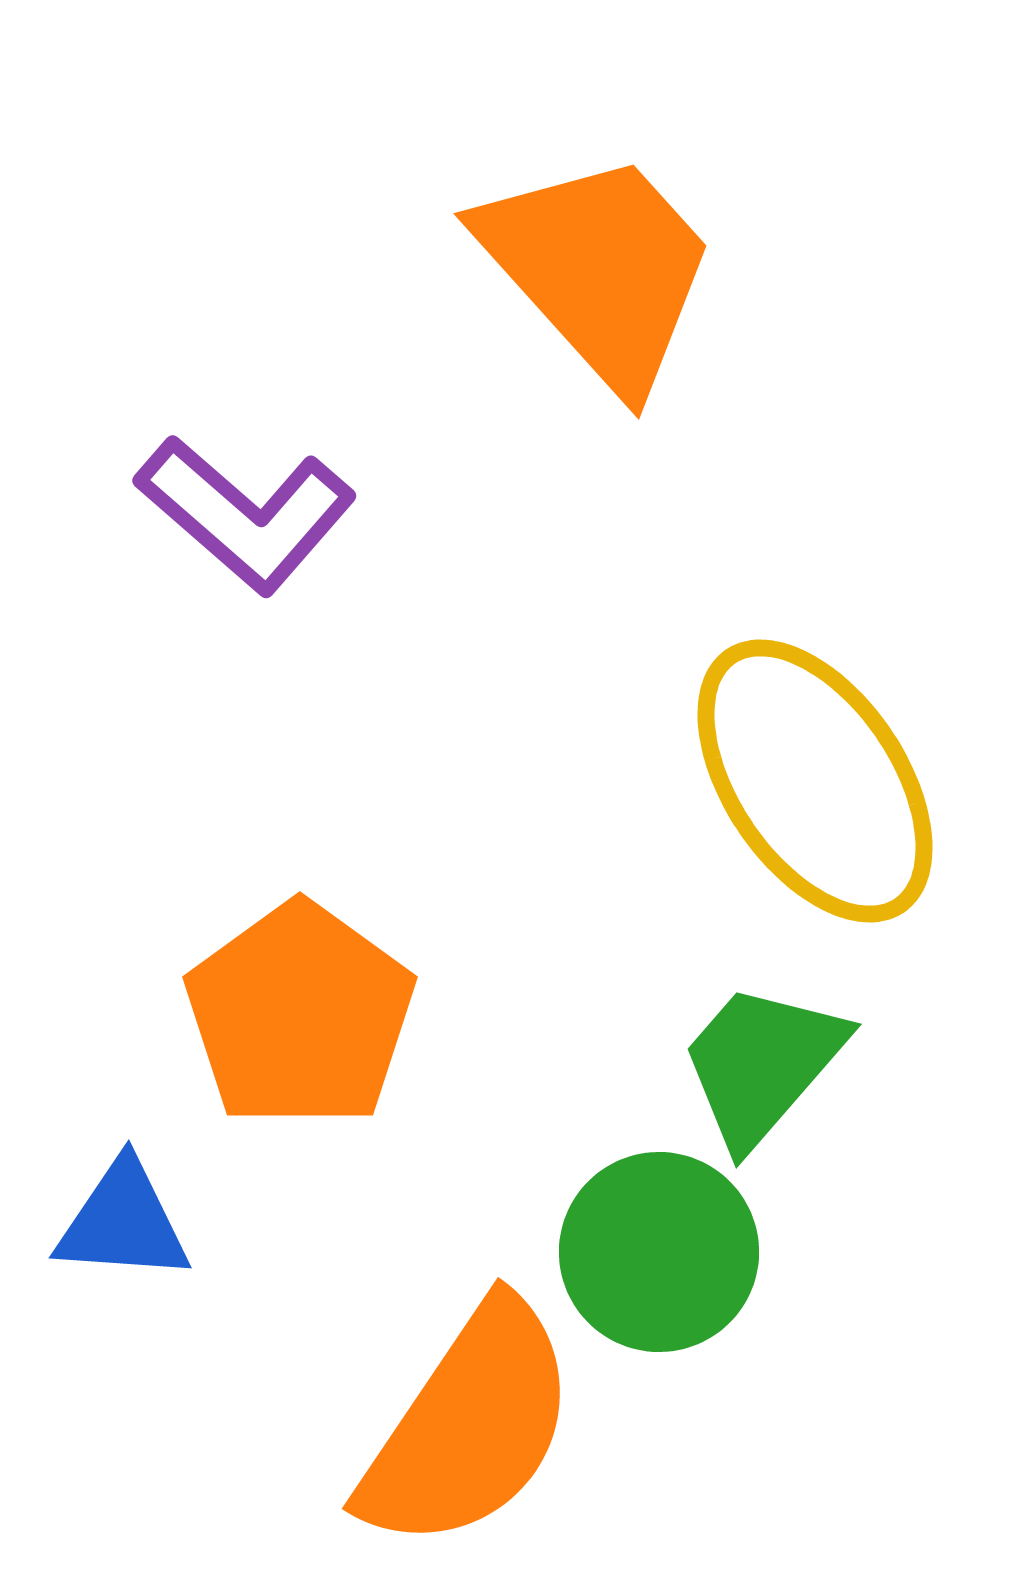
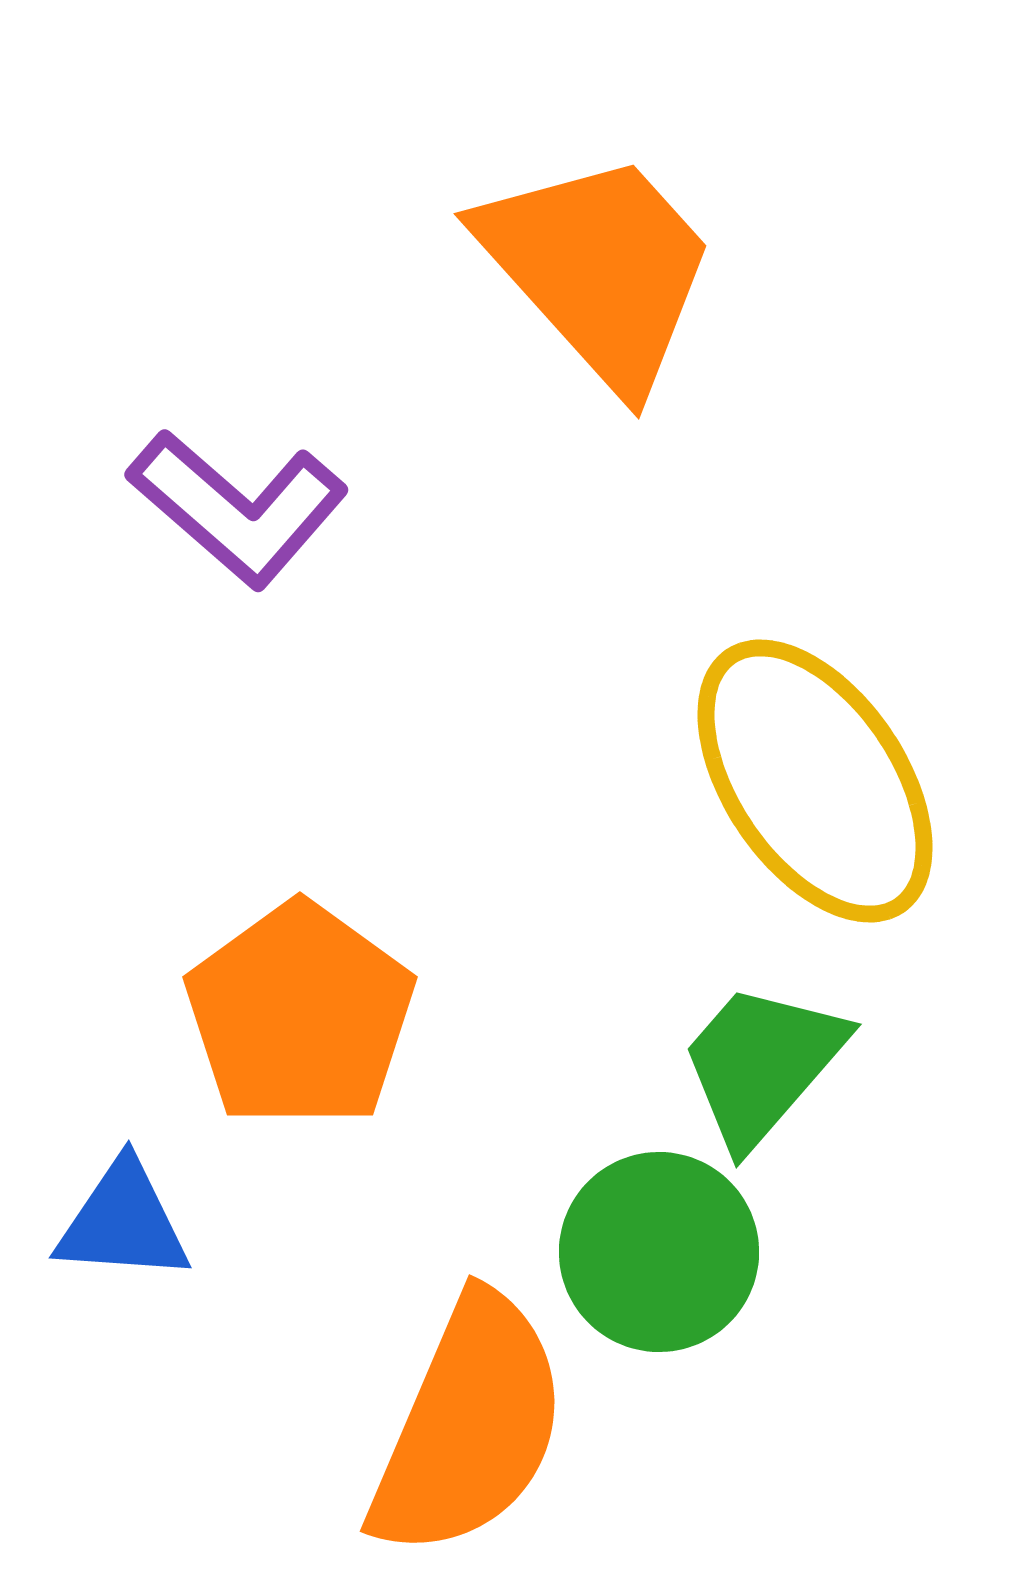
purple L-shape: moved 8 px left, 6 px up
orange semicircle: rotated 11 degrees counterclockwise
